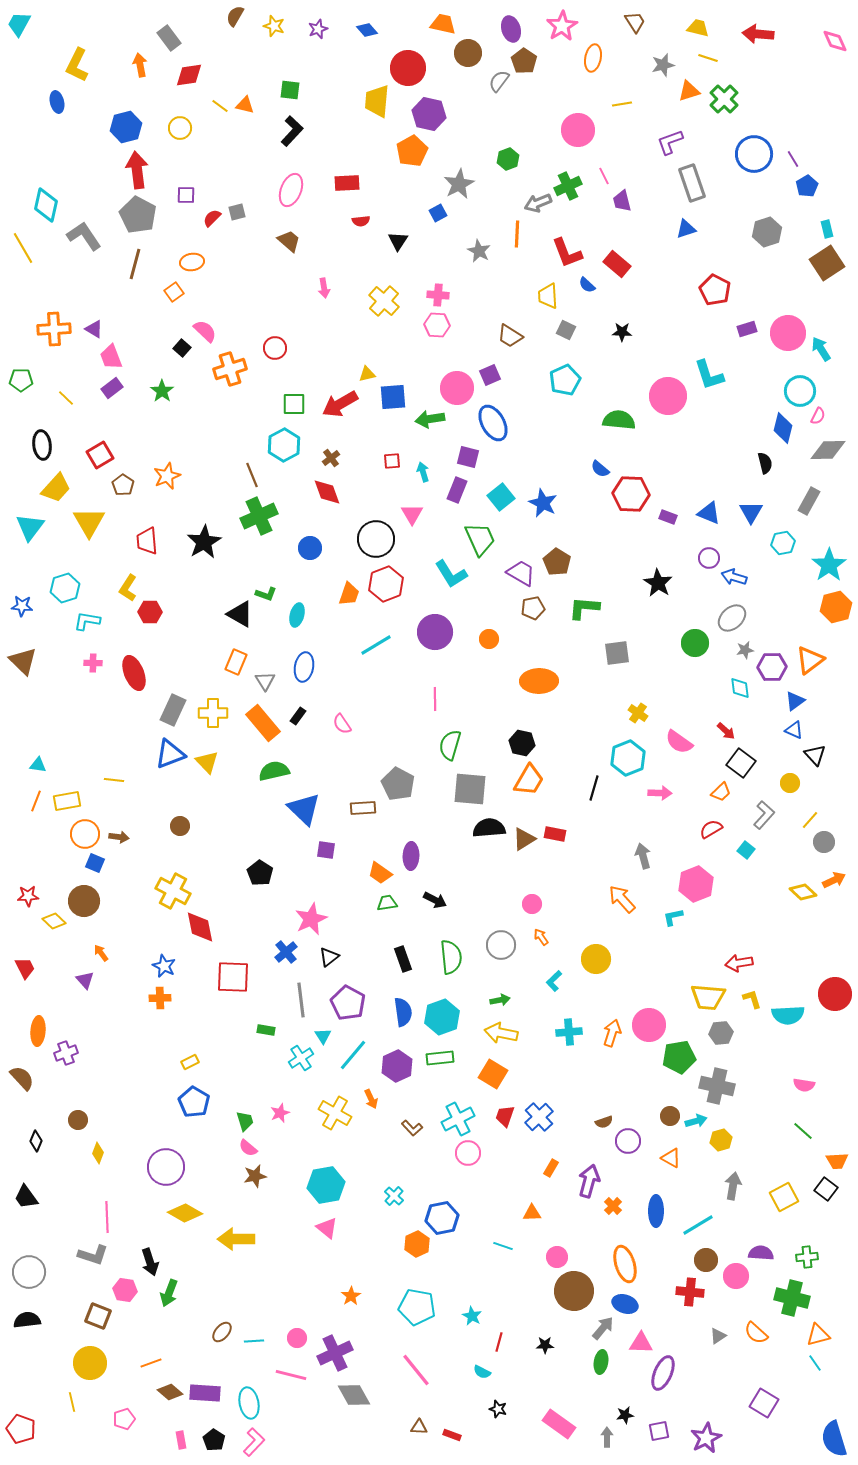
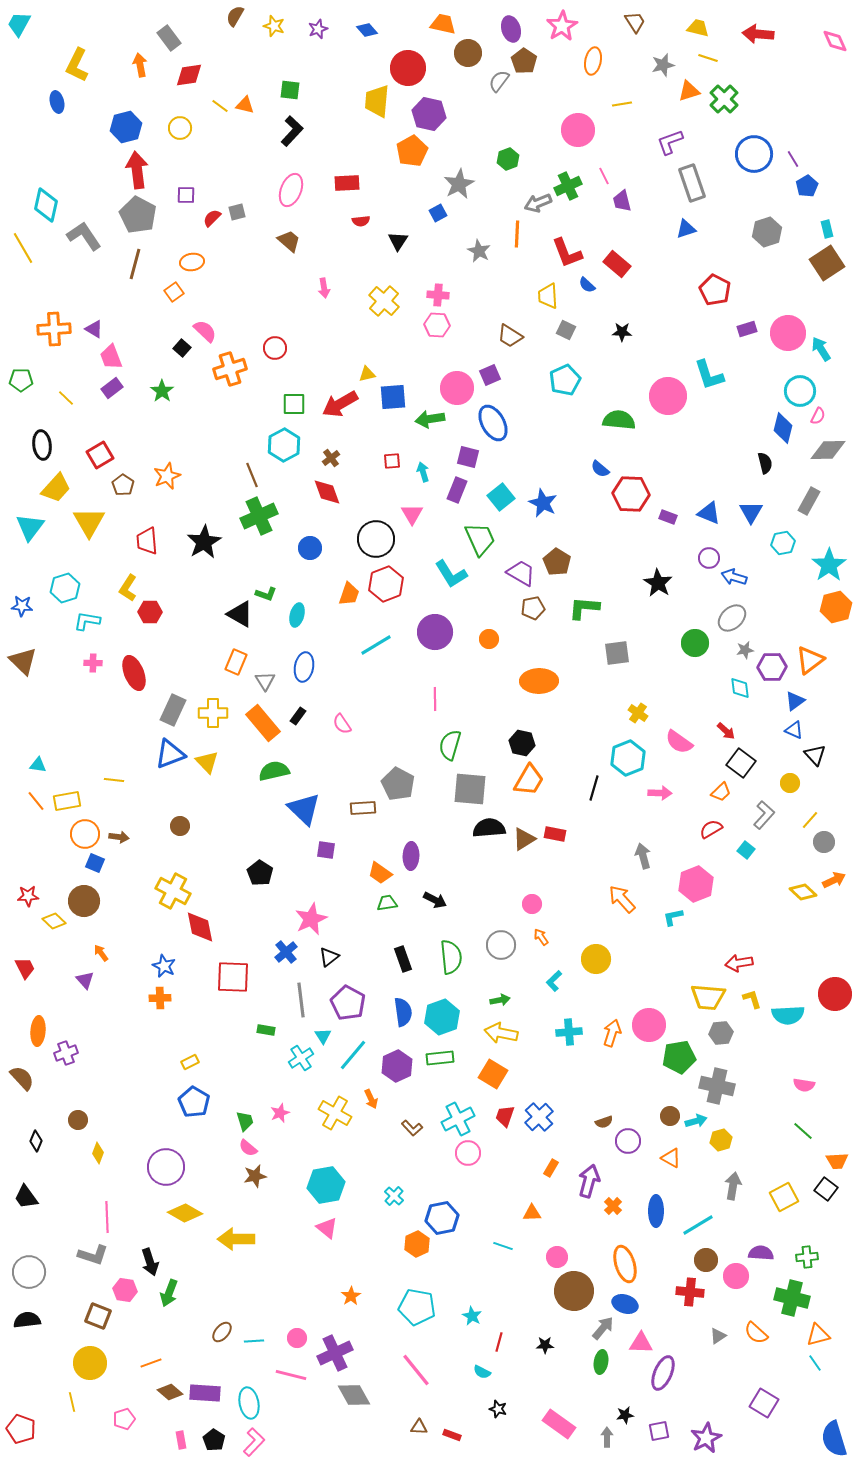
orange ellipse at (593, 58): moved 3 px down
orange line at (36, 801): rotated 60 degrees counterclockwise
